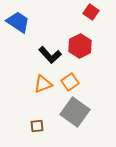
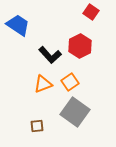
blue trapezoid: moved 3 px down
